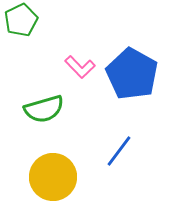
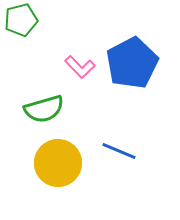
green pentagon: rotated 12 degrees clockwise
blue pentagon: moved 11 px up; rotated 15 degrees clockwise
blue line: rotated 76 degrees clockwise
yellow circle: moved 5 px right, 14 px up
